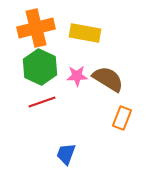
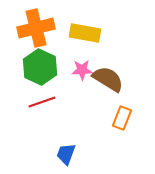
pink star: moved 5 px right, 6 px up
